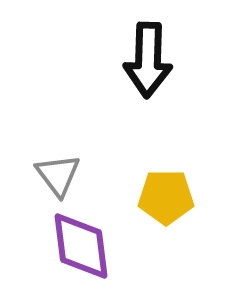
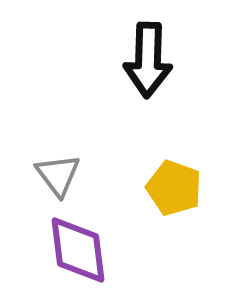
yellow pentagon: moved 8 px right, 9 px up; rotated 20 degrees clockwise
purple diamond: moved 3 px left, 4 px down
